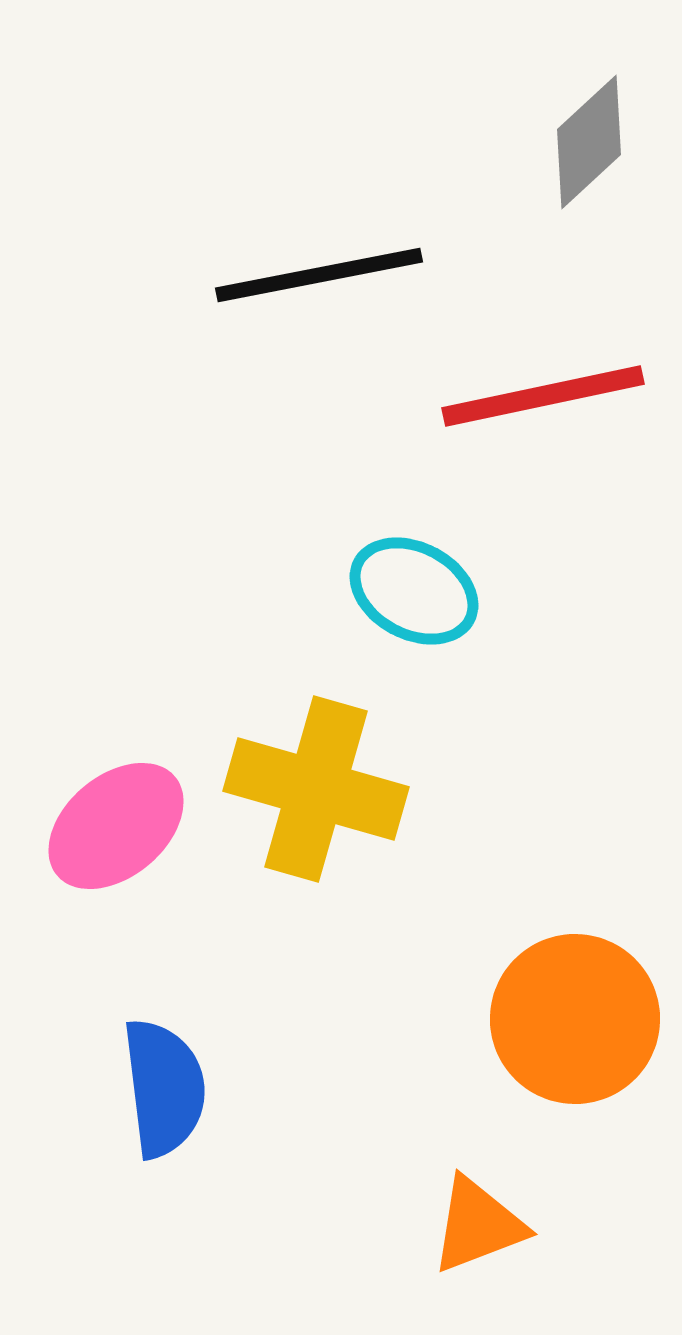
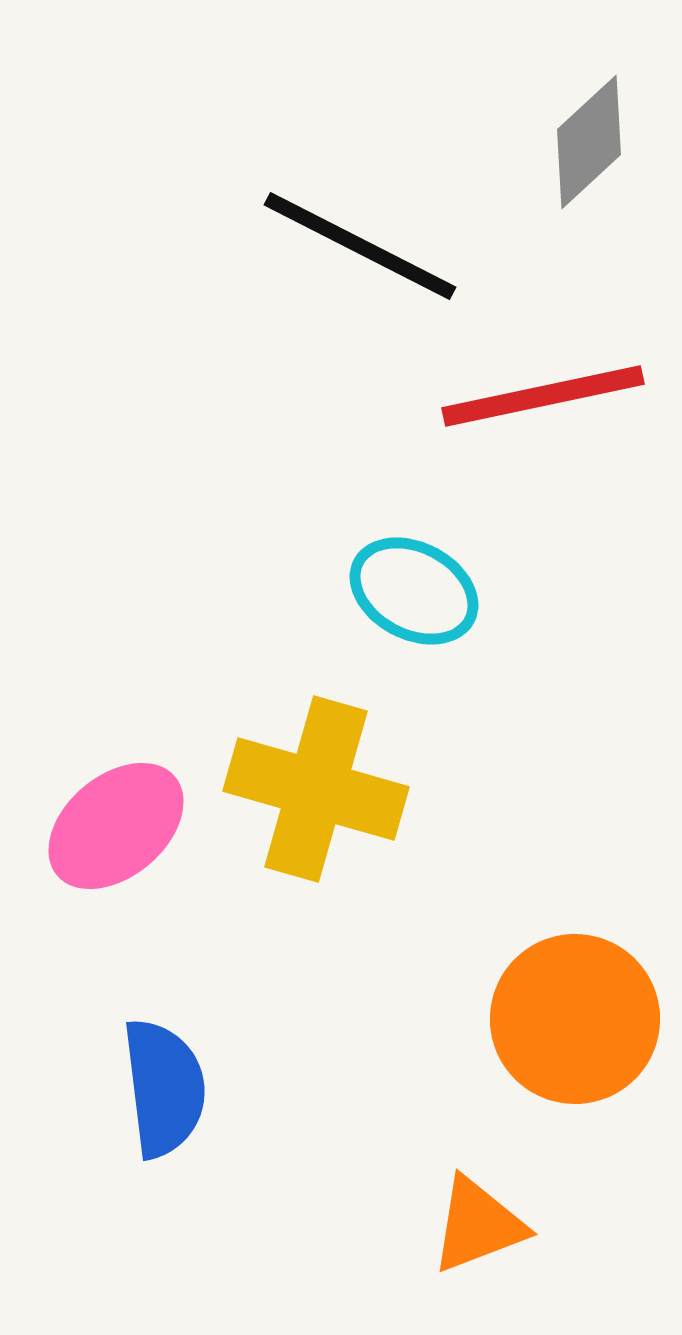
black line: moved 41 px right, 29 px up; rotated 38 degrees clockwise
